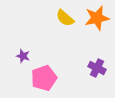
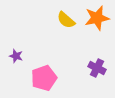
yellow semicircle: moved 1 px right, 2 px down
purple star: moved 7 px left
